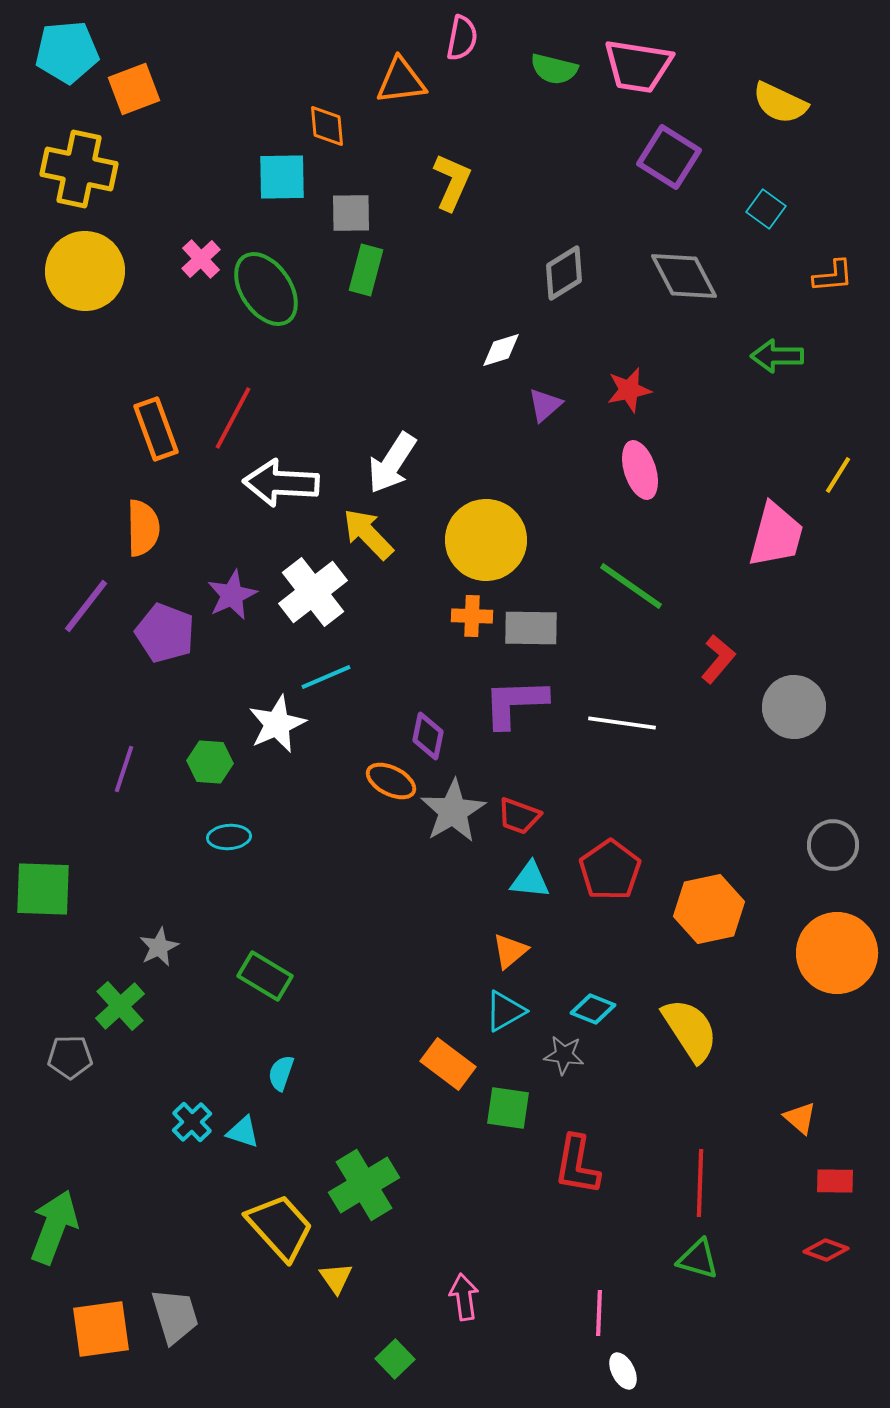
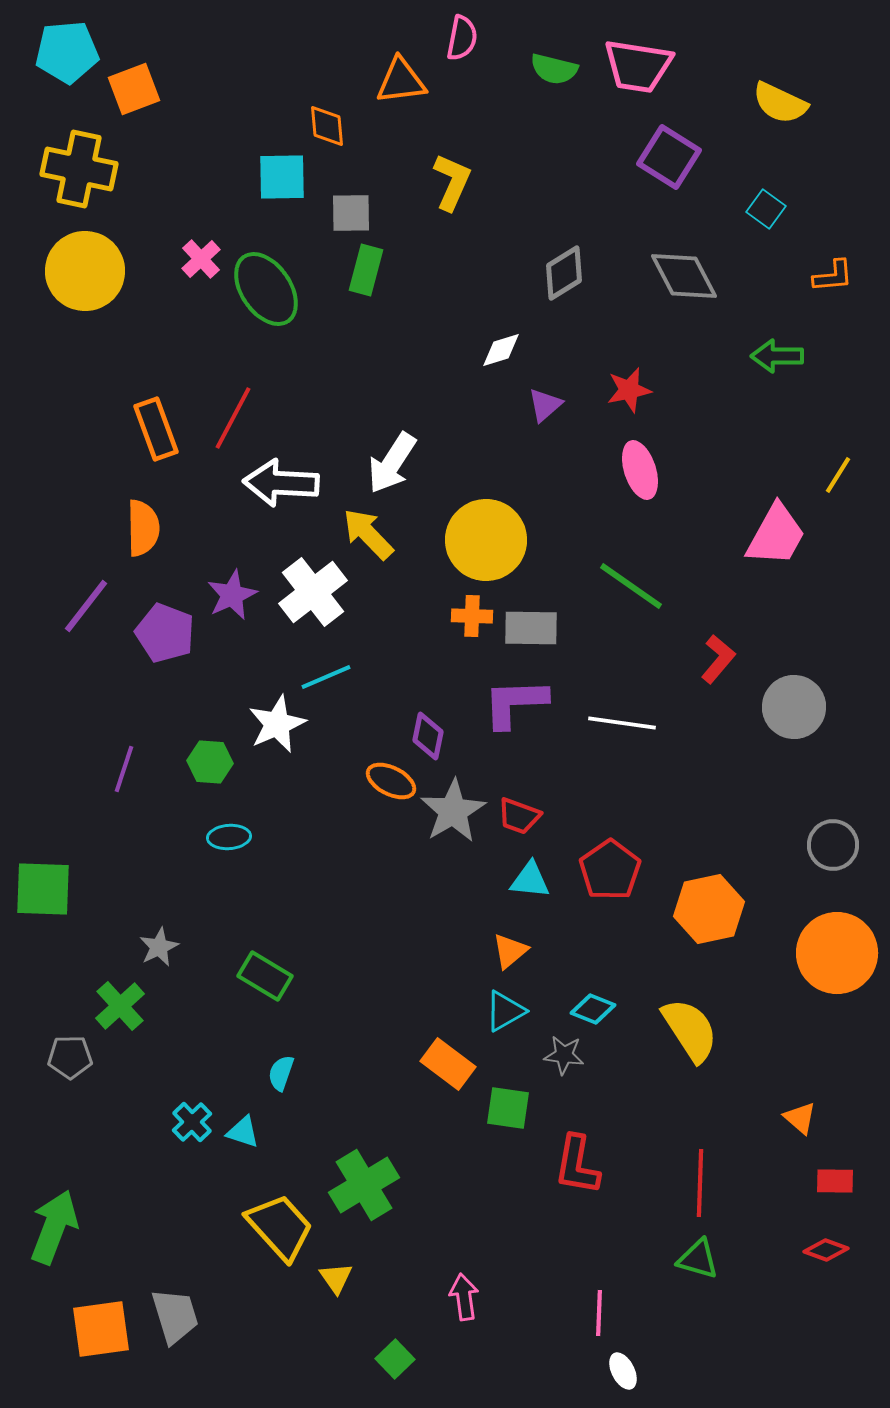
pink trapezoid at (776, 535): rotated 14 degrees clockwise
